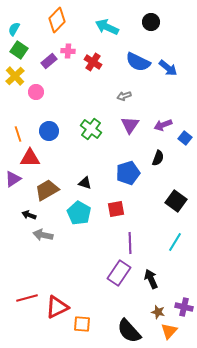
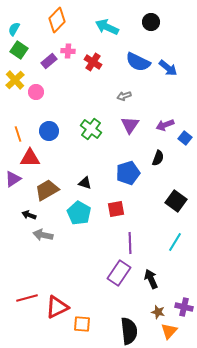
yellow cross at (15, 76): moved 4 px down
purple arrow at (163, 125): moved 2 px right
black semicircle at (129, 331): rotated 144 degrees counterclockwise
